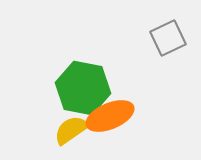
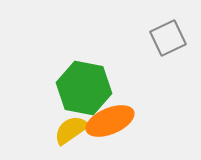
green hexagon: moved 1 px right
orange ellipse: moved 5 px down
